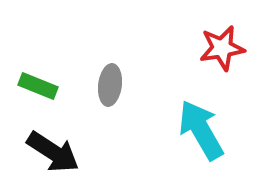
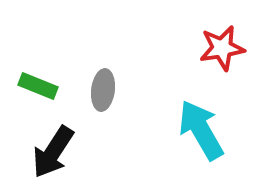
gray ellipse: moved 7 px left, 5 px down
black arrow: rotated 90 degrees clockwise
